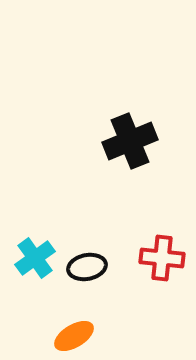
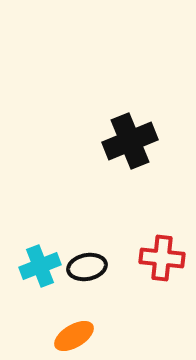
cyan cross: moved 5 px right, 8 px down; rotated 15 degrees clockwise
